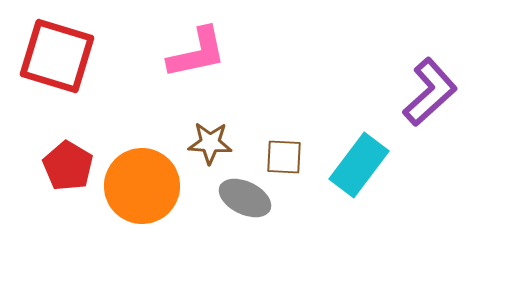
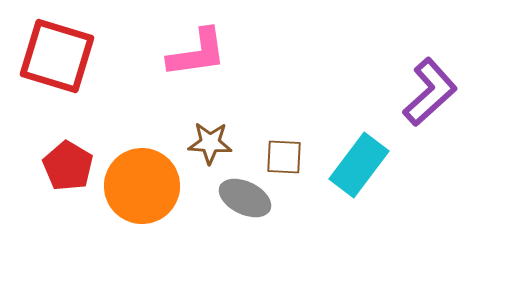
pink L-shape: rotated 4 degrees clockwise
